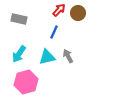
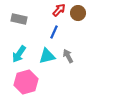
cyan triangle: moved 1 px up
